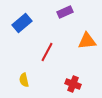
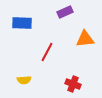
blue rectangle: rotated 42 degrees clockwise
orange triangle: moved 2 px left, 2 px up
yellow semicircle: rotated 80 degrees counterclockwise
